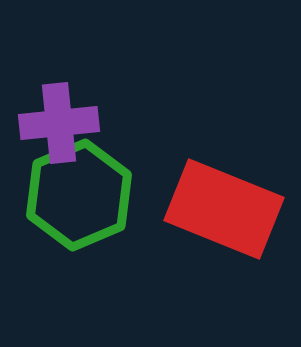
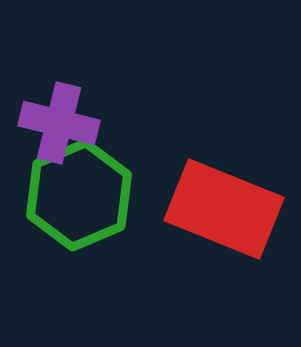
purple cross: rotated 20 degrees clockwise
